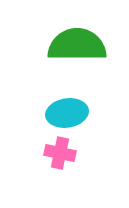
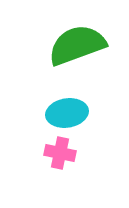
green semicircle: rotated 20 degrees counterclockwise
